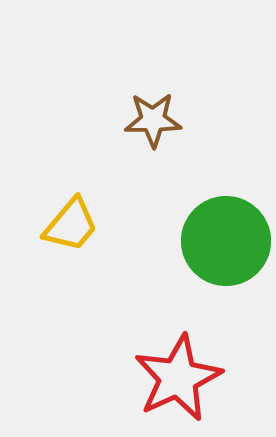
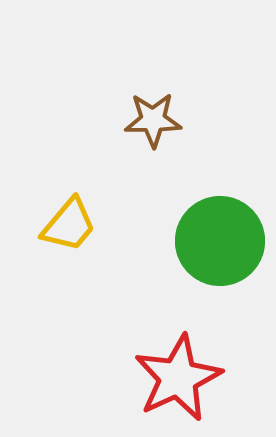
yellow trapezoid: moved 2 px left
green circle: moved 6 px left
